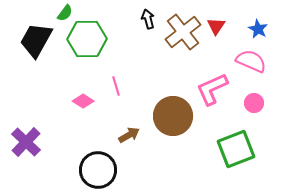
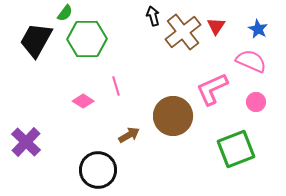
black arrow: moved 5 px right, 3 px up
pink circle: moved 2 px right, 1 px up
